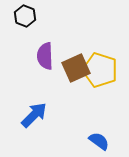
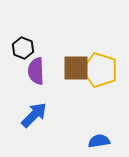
black hexagon: moved 2 px left, 32 px down
purple semicircle: moved 9 px left, 15 px down
brown square: rotated 24 degrees clockwise
blue semicircle: rotated 45 degrees counterclockwise
